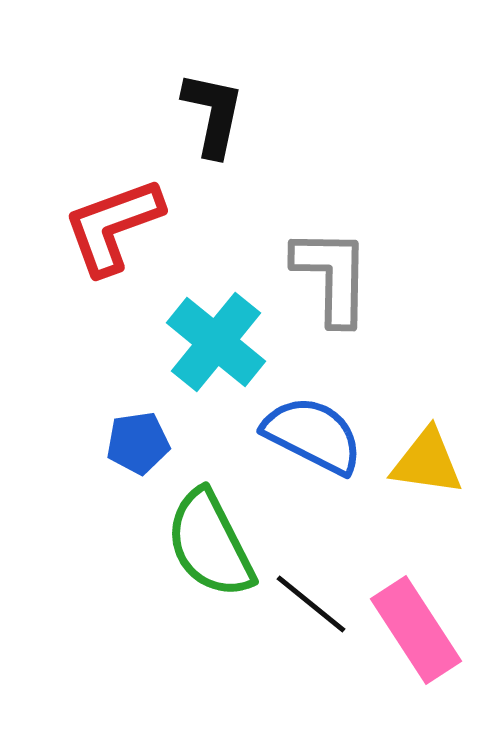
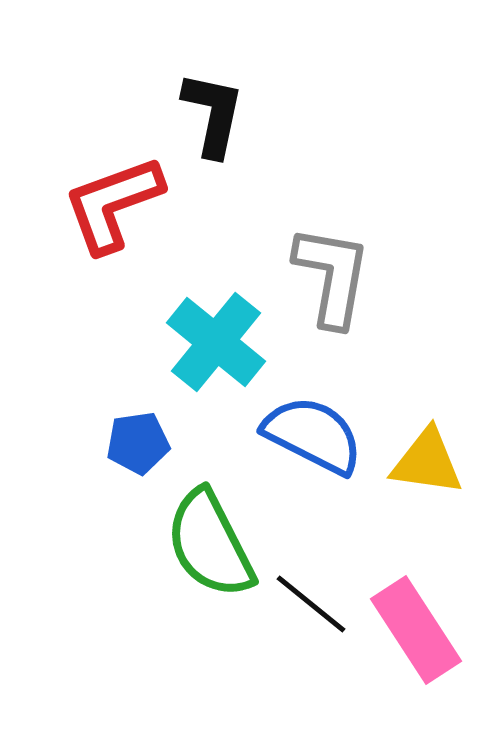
red L-shape: moved 22 px up
gray L-shape: rotated 9 degrees clockwise
